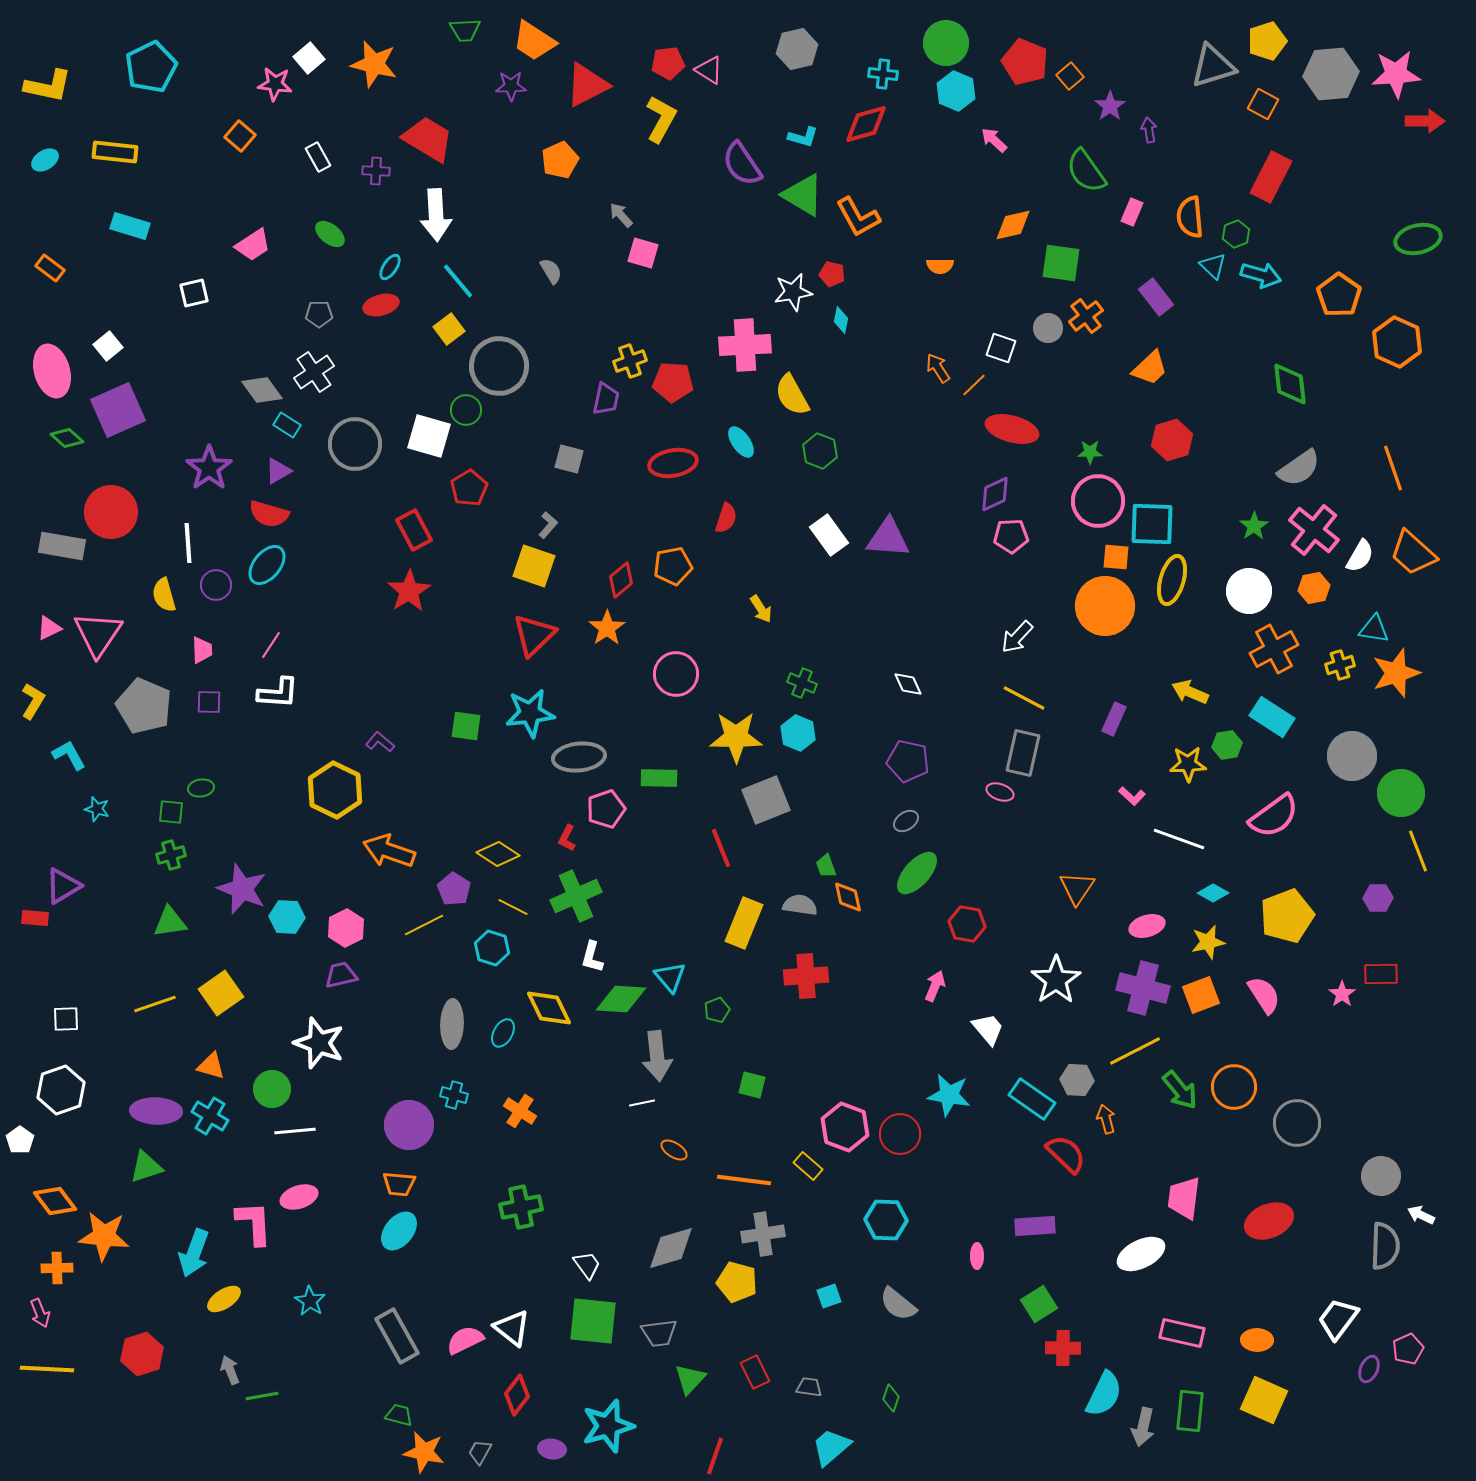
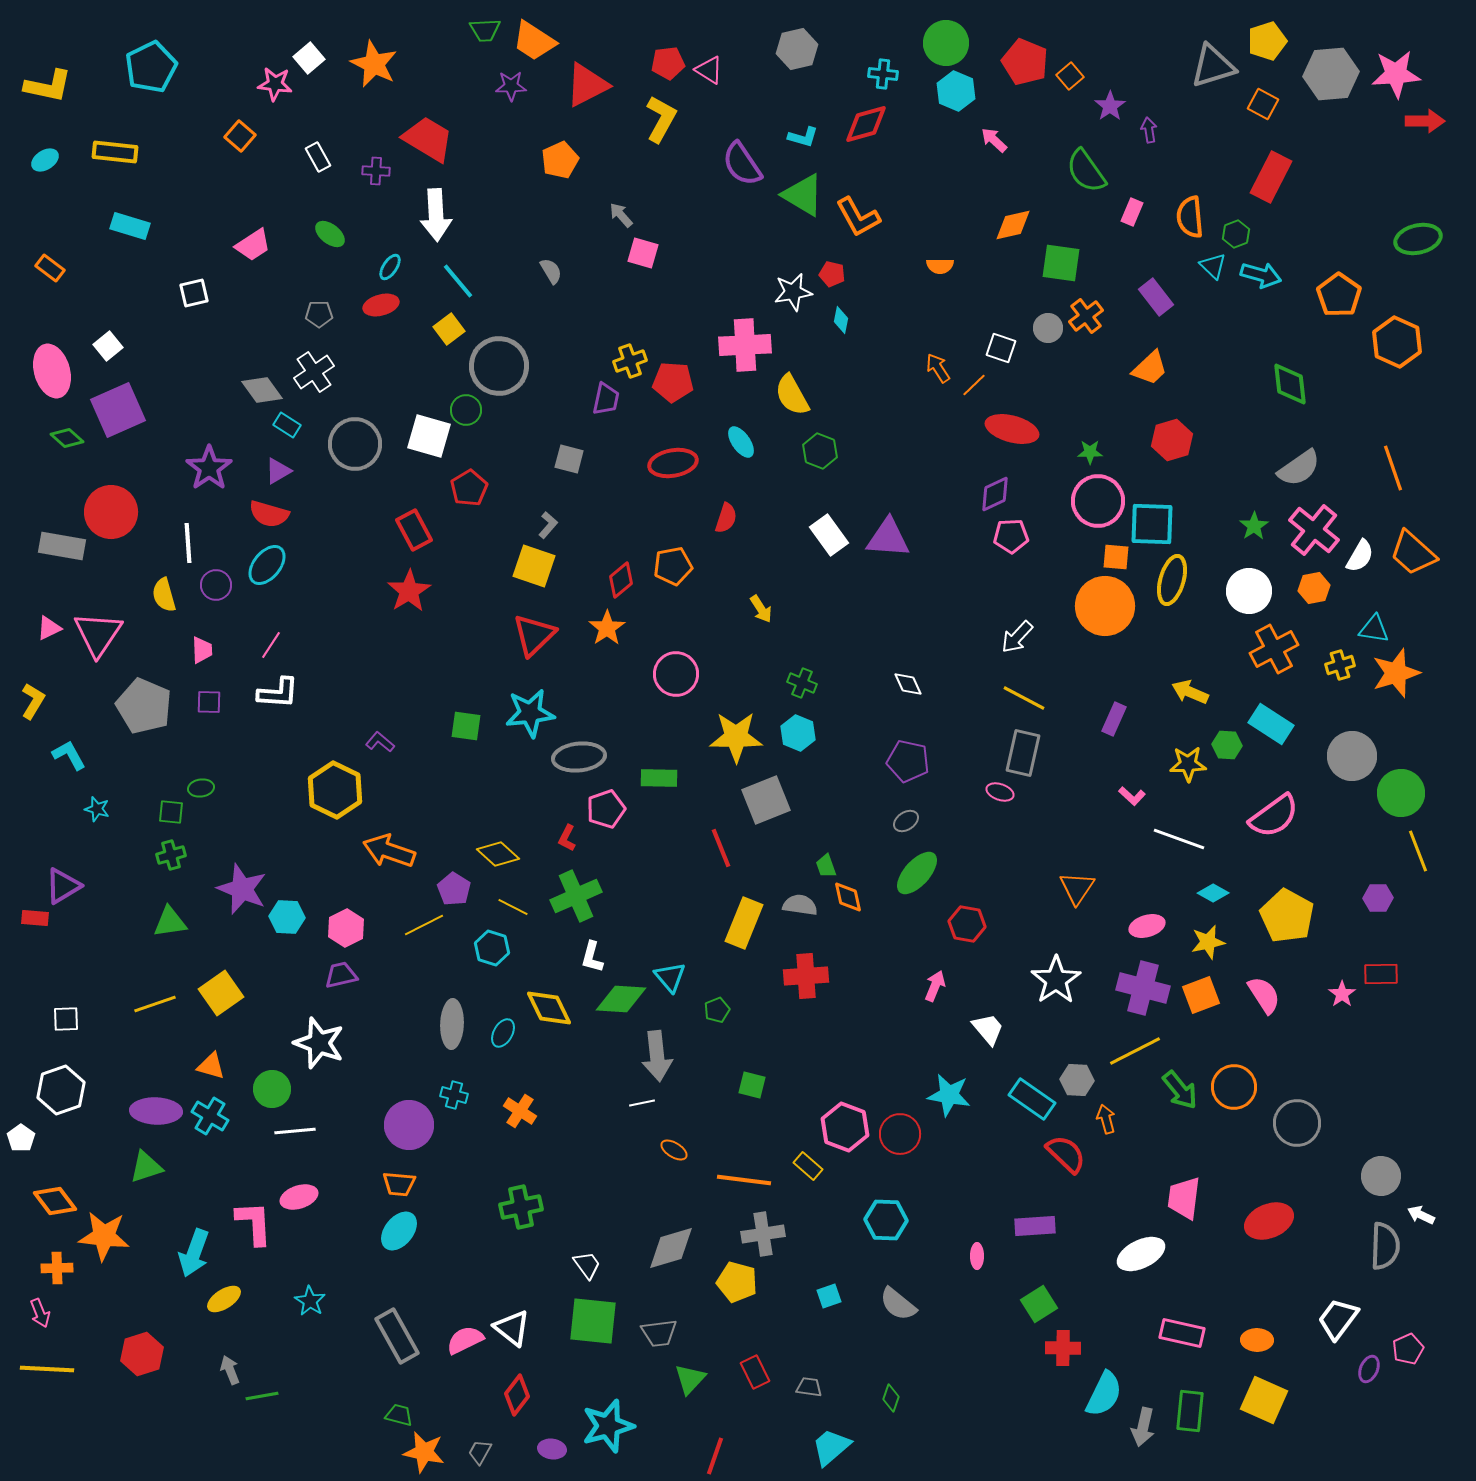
green trapezoid at (465, 30): moved 20 px right
orange star at (374, 64): rotated 12 degrees clockwise
cyan rectangle at (1272, 717): moved 1 px left, 7 px down
green hexagon at (1227, 745): rotated 12 degrees clockwise
yellow diamond at (498, 854): rotated 9 degrees clockwise
yellow pentagon at (1287, 916): rotated 22 degrees counterclockwise
white pentagon at (20, 1140): moved 1 px right, 2 px up
